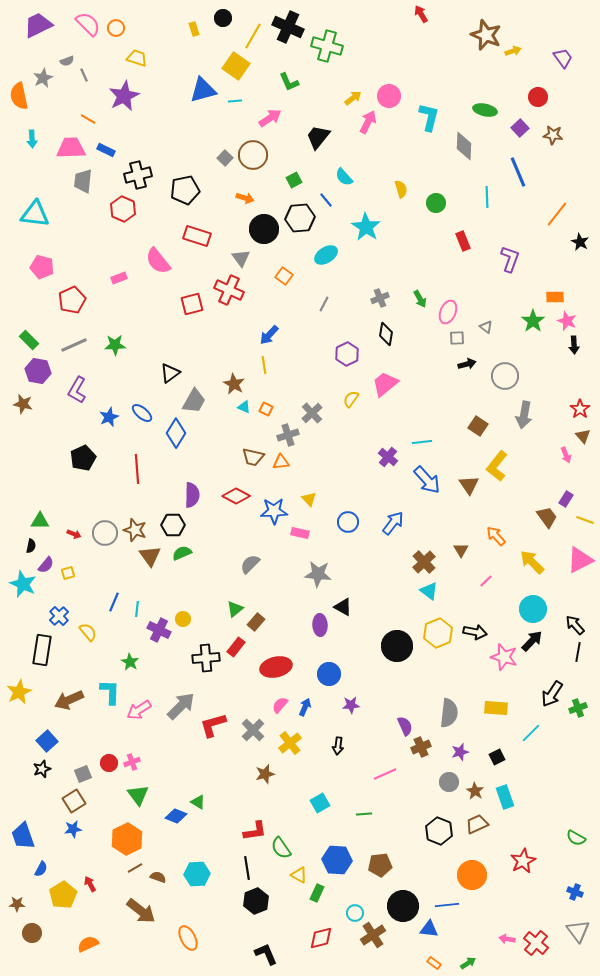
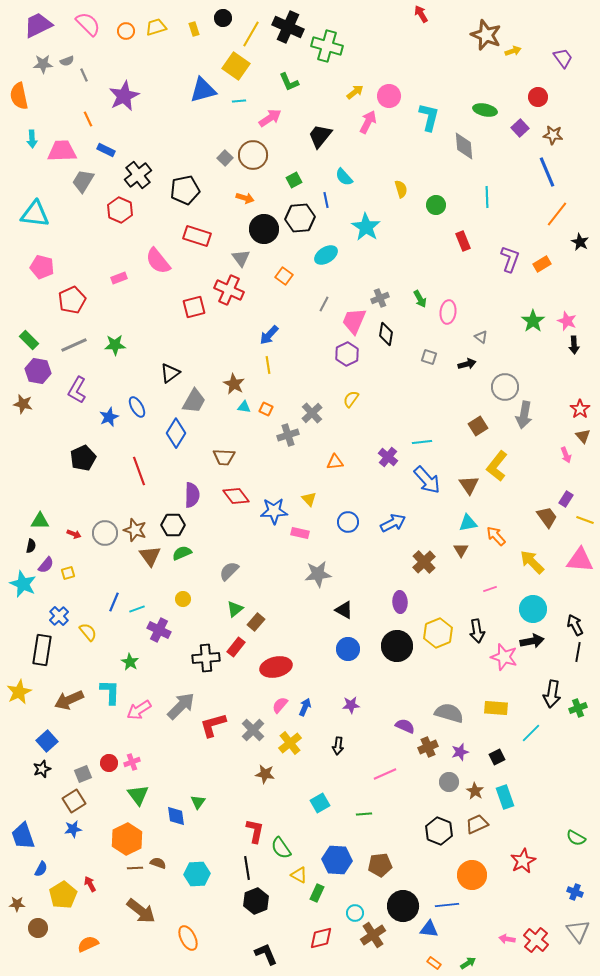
orange circle at (116, 28): moved 10 px right, 3 px down
yellow line at (253, 36): moved 2 px left, 2 px up
yellow trapezoid at (137, 58): moved 19 px right, 31 px up; rotated 35 degrees counterclockwise
gray star at (43, 78): moved 14 px up; rotated 24 degrees clockwise
yellow arrow at (353, 98): moved 2 px right, 6 px up
cyan line at (235, 101): moved 4 px right
orange line at (88, 119): rotated 35 degrees clockwise
black trapezoid at (318, 137): moved 2 px right, 1 px up
gray diamond at (464, 146): rotated 8 degrees counterclockwise
pink trapezoid at (71, 148): moved 9 px left, 3 px down
blue line at (518, 172): moved 29 px right
black cross at (138, 175): rotated 24 degrees counterclockwise
gray trapezoid at (83, 181): rotated 25 degrees clockwise
blue line at (326, 200): rotated 28 degrees clockwise
green circle at (436, 203): moved 2 px down
red hexagon at (123, 209): moved 3 px left, 1 px down
orange rectangle at (555, 297): moved 13 px left, 33 px up; rotated 30 degrees counterclockwise
red square at (192, 304): moved 2 px right, 3 px down
pink ellipse at (448, 312): rotated 15 degrees counterclockwise
gray triangle at (486, 327): moved 5 px left, 10 px down
gray square at (457, 338): moved 28 px left, 19 px down; rotated 21 degrees clockwise
yellow line at (264, 365): moved 4 px right
gray circle at (505, 376): moved 11 px down
pink trapezoid at (385, 384): moved 31 px left, 63 px up; rotated 28 degrees counterclockwise
cyan triangle at (244, 407): rotated 16 degrees counterclockwise
blue ellipse at (142, 413): moved 5 px left, 6 px up; rotated 20 degrees clockwise
brown square at (478, 426): rotated 24 degrees clockwise
brown trapezoid at (253, 457): moved 29 px left; rotated 10 degrees counterclockwise
orange triangle at (281, 462): moved 54 px right
red line at (137, 469): moved 2 px right, 2 px down; rotated 16 degrees counterclockwise
red diamond at (236, 496): rotated 24 degrees clockwise
blue arrow at (393, 523): rotated 25 degrees clockwise
pink triangle at (580, 560): rotated 32 degrees clockwise
gray semicircle at (250, 564): moved 21 px left, 7 px down
gray star at (318, 574): rotated 12 degrees counterclockwise
pink line at (486, 581): moved 4 px right, 8 px down; rotated 24 degrees clockwise
cyan triangle at (429, 591): moved 39 px right, 68 px up; rotated 48 degrees counterclockwise
black triangle at (343, 607): moved 1 px right, 3 px down
cyan line at (137, 609): rotated 63 degrees clockwise
yellow circle at (183, 619): moved 20 px up
purple ellipse at (320, 625): moved 80 px right, 23 px up
black arrow at (575, 625): rotated 15 degrees clockwise
black arrow at (475, 632): moved 2 px right, 1 px up; rotated 70 degrees clockwise
black arrow at (532, 641): rotated 35 degrees clockwise
blue circle at (329, 674): moved 19 px right, 25 px up
black arrow at (552, 694): rotated 24 degrees counterclockwise
gray semicircle at (449, 713): rotated 80 degrees counterclockwise
purple semicircle at (405, 726): rotated 42 degrees counterclockwise
brown cross at (421, 747): moved 7 px right
brown star at (265, 774): rotated 24 degrees clockwise
green triangle at (198, 802): rotated 35 degrees clockwise
blue diamond at (176, 816): rotated 60 degrees clockwise
red L-shape at (255, 831): rotated 70 degrees counterclockwise
brown line at (135, 868): rotated 28 degrees clockwise
brown semicircle at (158, 877): moved 14 px up
brown circle at (32, 933): moved 6 px right, 5 px up
red cross at (536, 943): moved 3 px up
